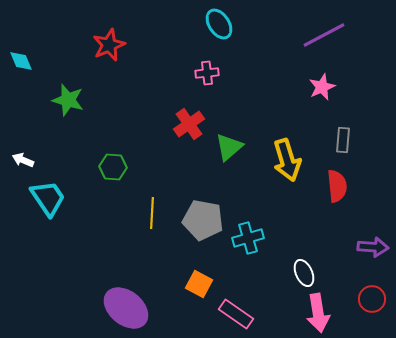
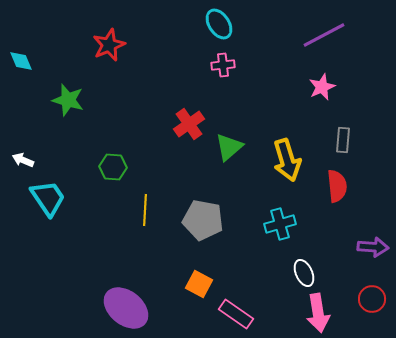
pink cross: moved 16 px right, 8 px up
yellow line: moved 7 px left, 3 px up
cyan cross: moved 32 px right, 14 px up
